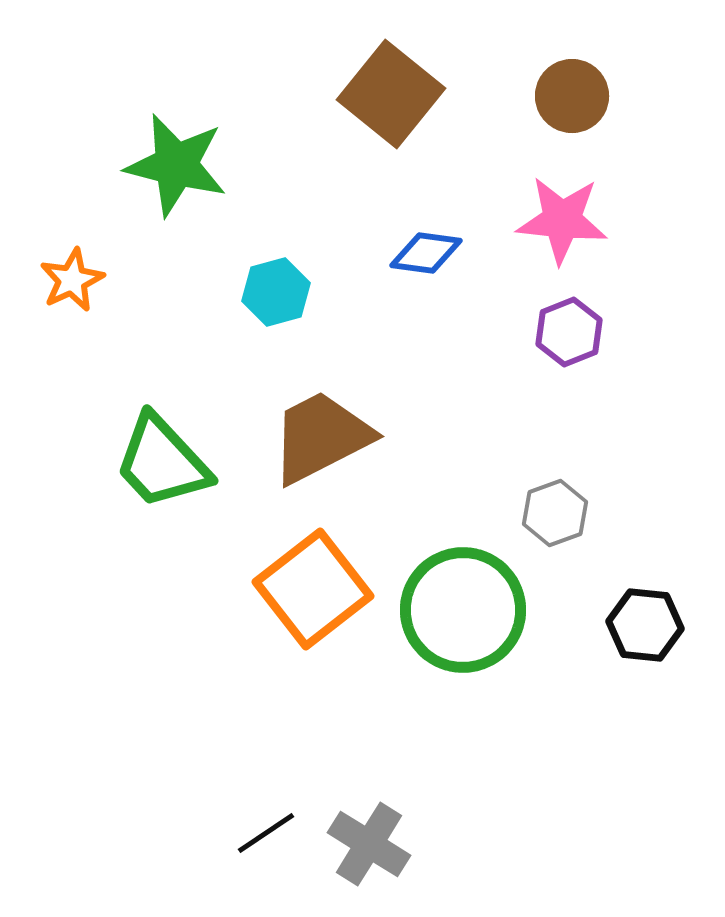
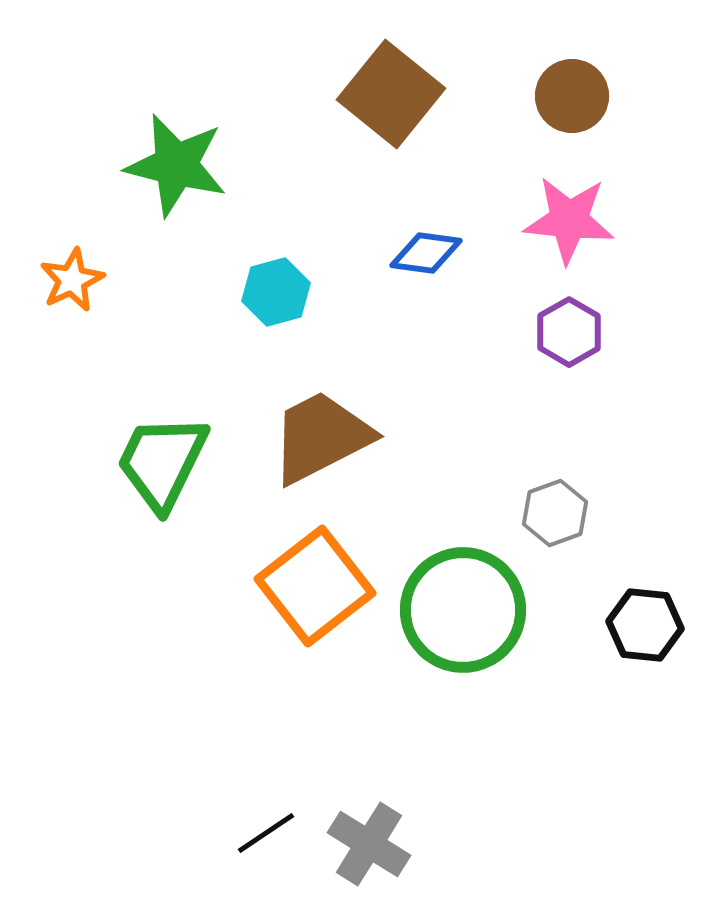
pink star: moved 7 px right
purple hexagon: rotated 8 degrees counterclockwise
green trapezoid: rotated 69 degrees clockwise
orange square: moved 2 px right, 3 px up
